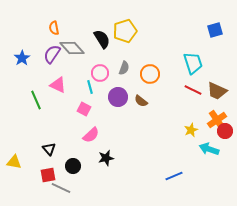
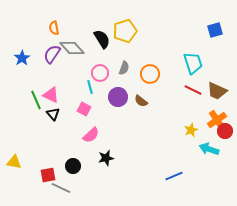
pink triangle: moved 7 px left, 10 px down
black triangle: moved 4 px right, 35 px up
